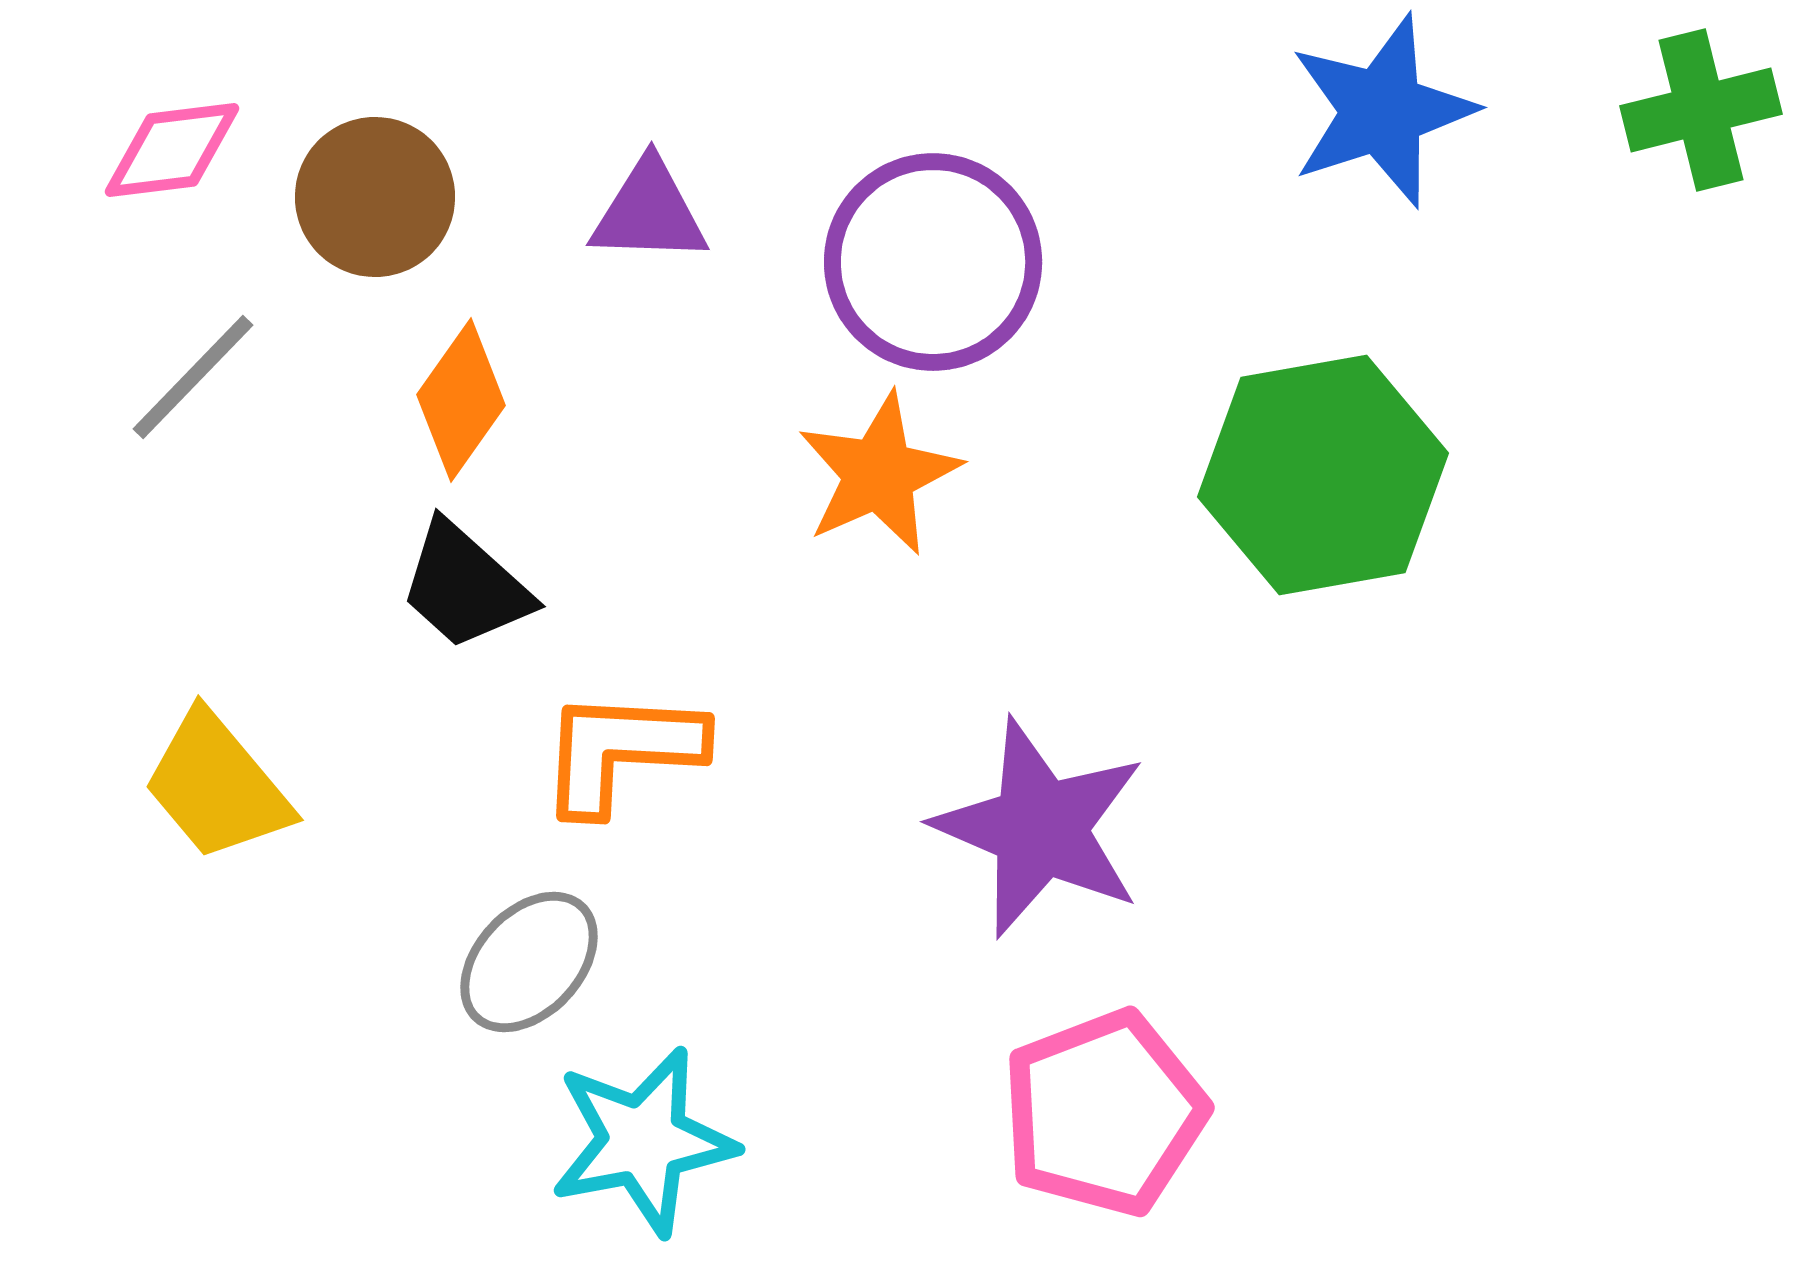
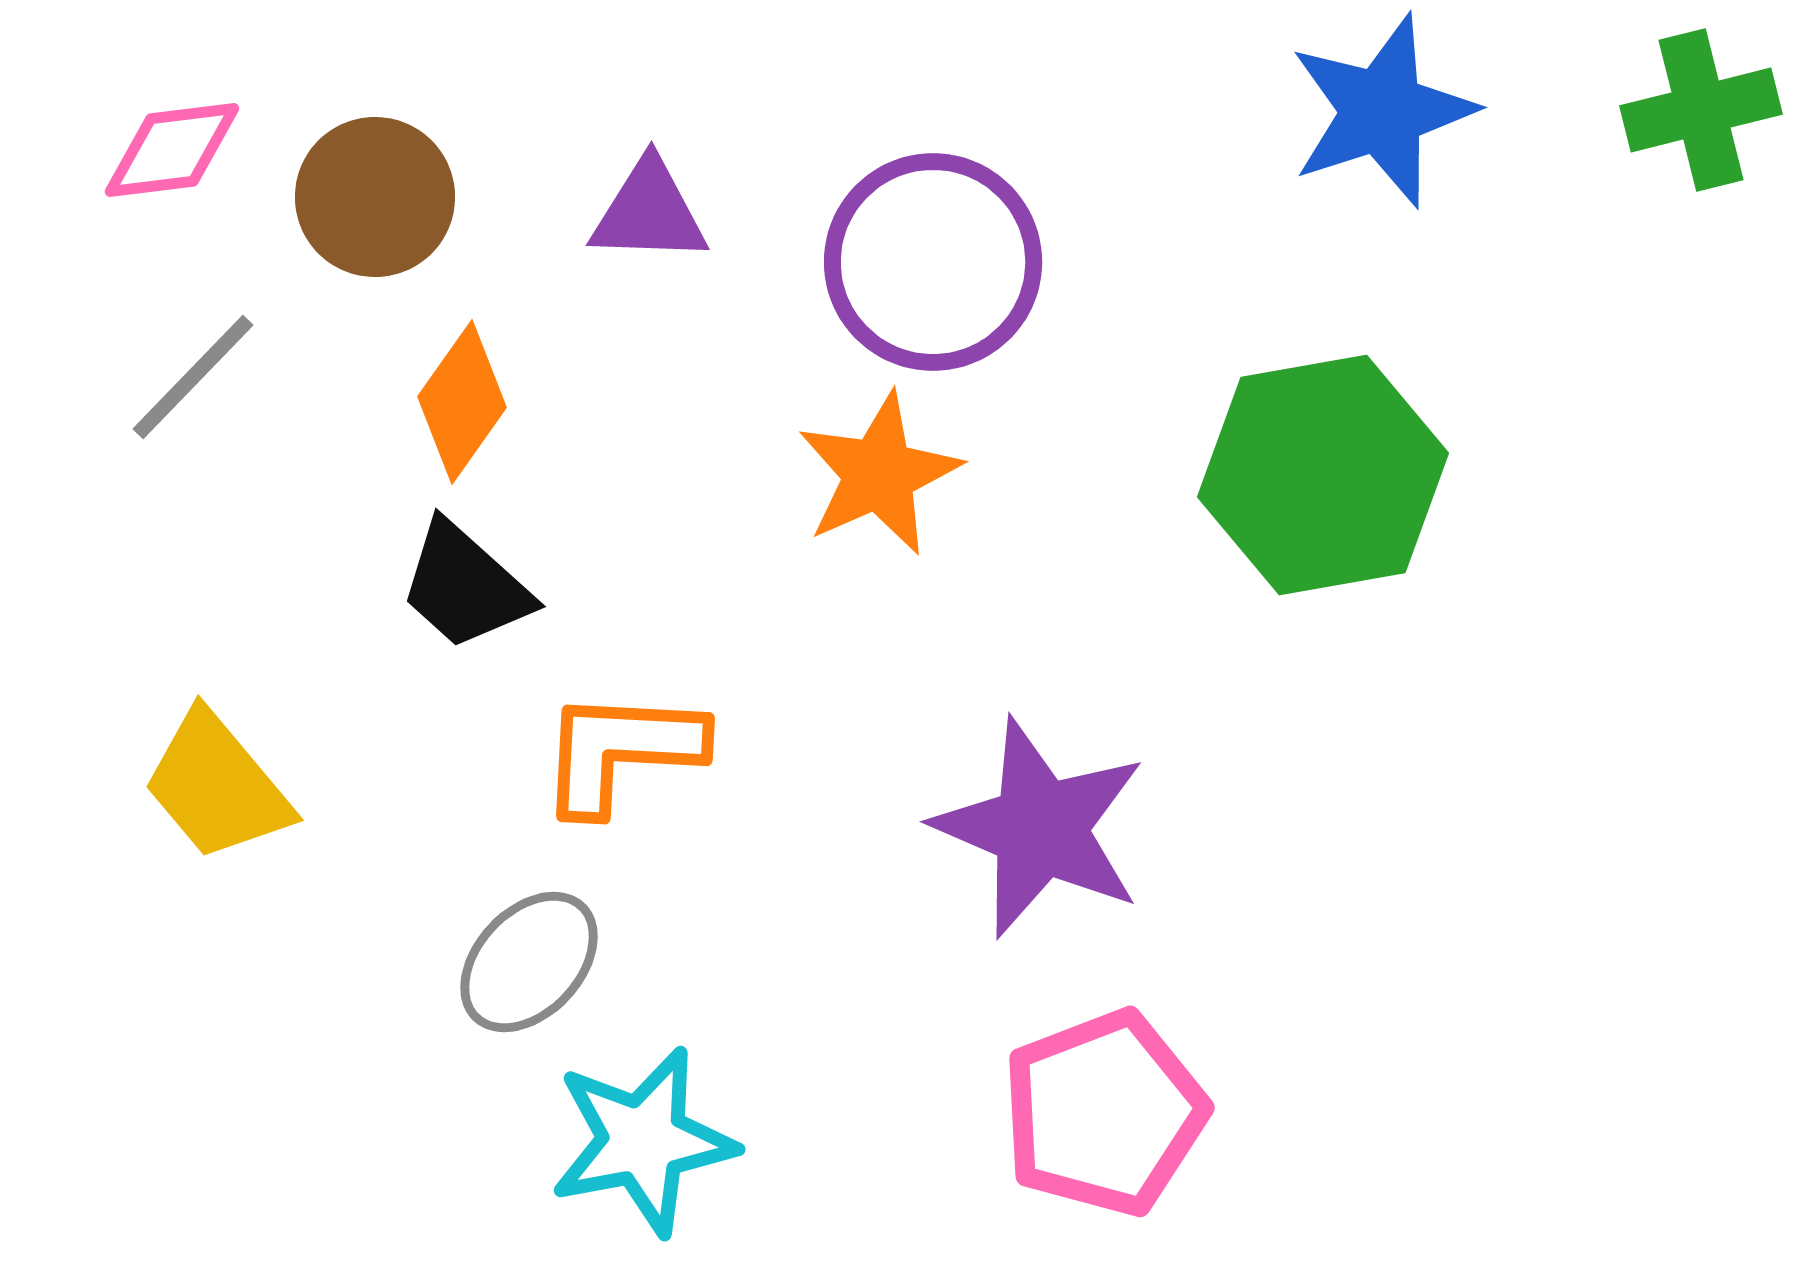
orange diamond: moved 1 px right, 2 px down
